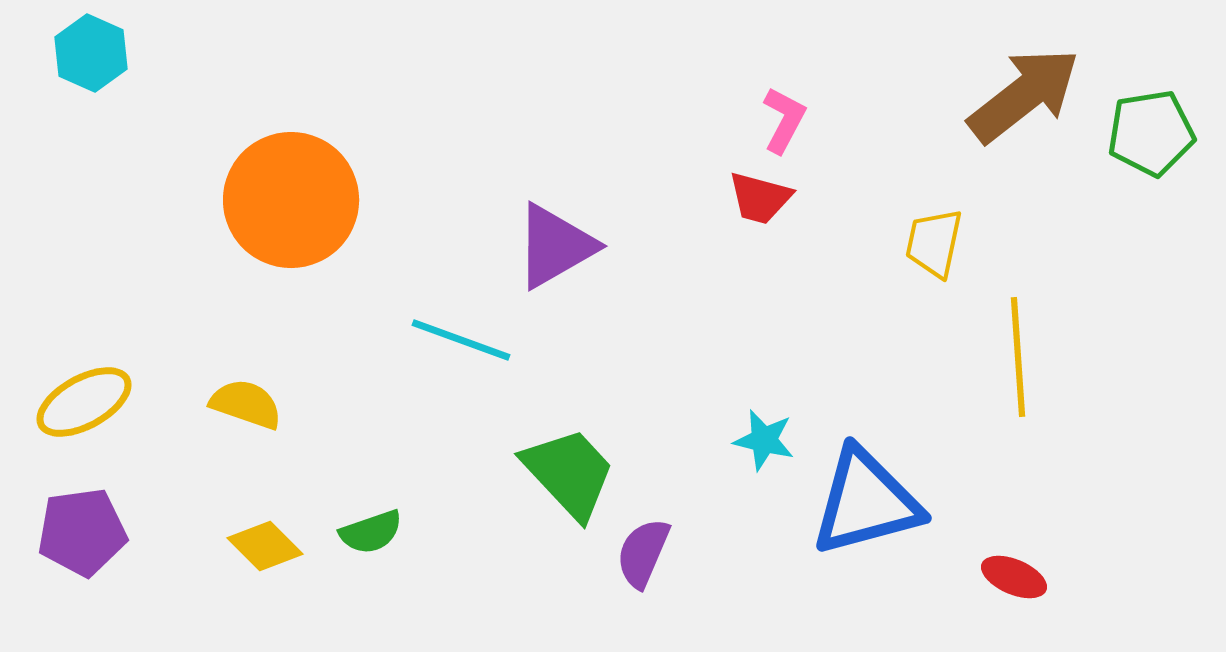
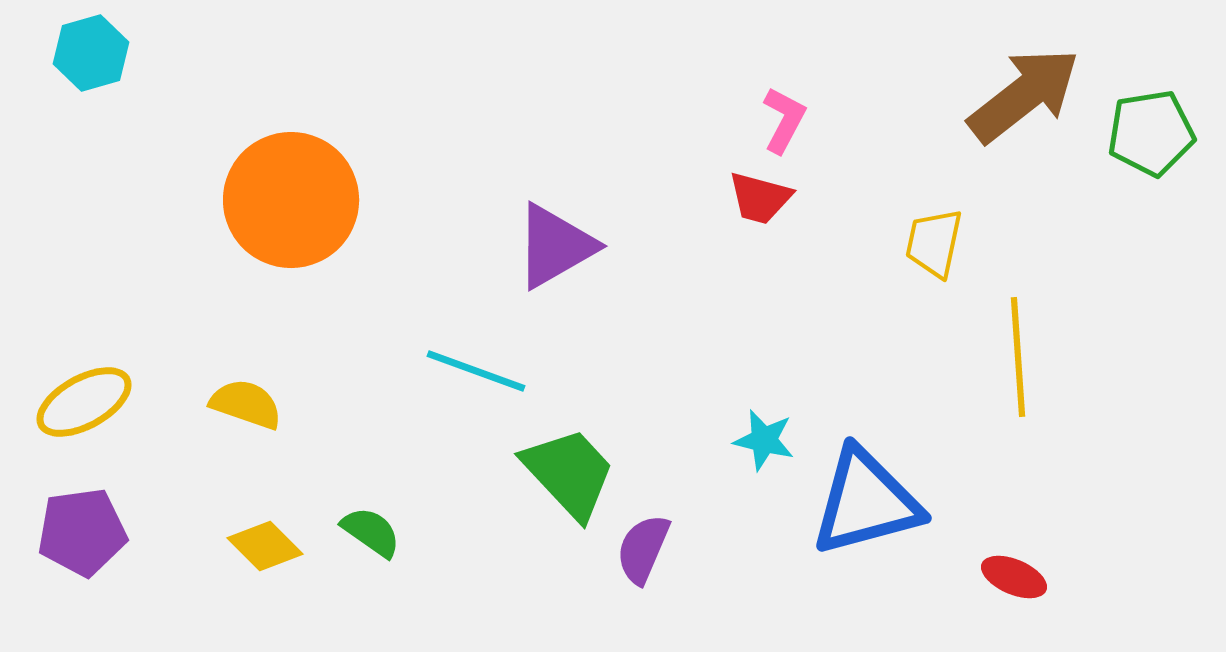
cyan hexagon: rotated 20 degrees clockwise
cyan line: moved 15 px right, 31 px down
green semicircle: rotated 126 degrees counterclockwise
purple semicircle: moved 4 px up
